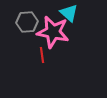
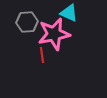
cyan triangle: rotated 18 degrees counterclockwise
pink star: moved 1 px right, 2 px down; rotated 24 degrees counterclockwise
